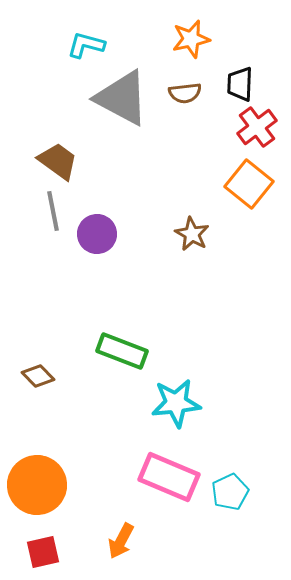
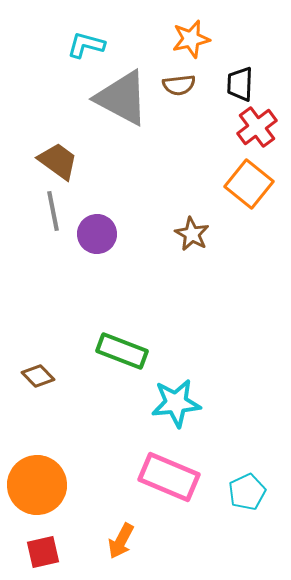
brown semicircle: moved 6 px left, 8 px up
cyan pentagon: moved 17 px right
